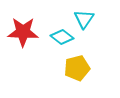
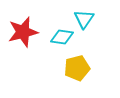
red star: rotated 16 degrees counterclockwise
cyan diamond: rotated 30 degrees counterclockwise
